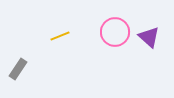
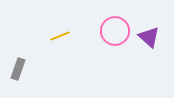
pink circle: moved 1 px up
gray rectangle: rotated 15 degrees counterclockwise
